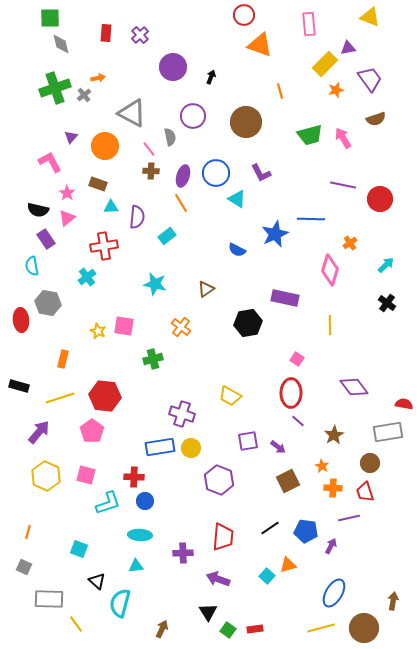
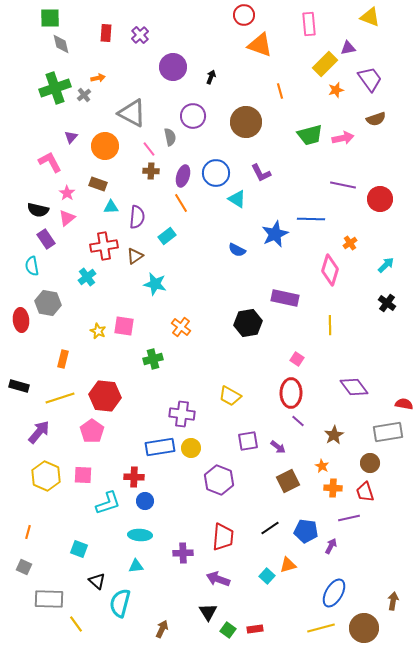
pink arrow at (343, 138): rotated 110 degrees clockwise
brown triangle at (206, 289): moved 71 px left, 33 px up
purple cross at (182, 414): rotated 10 degrees counterclockwise
pink square at (86, 475): moved 3 px left; rotated 12 degrees counterclockwise
